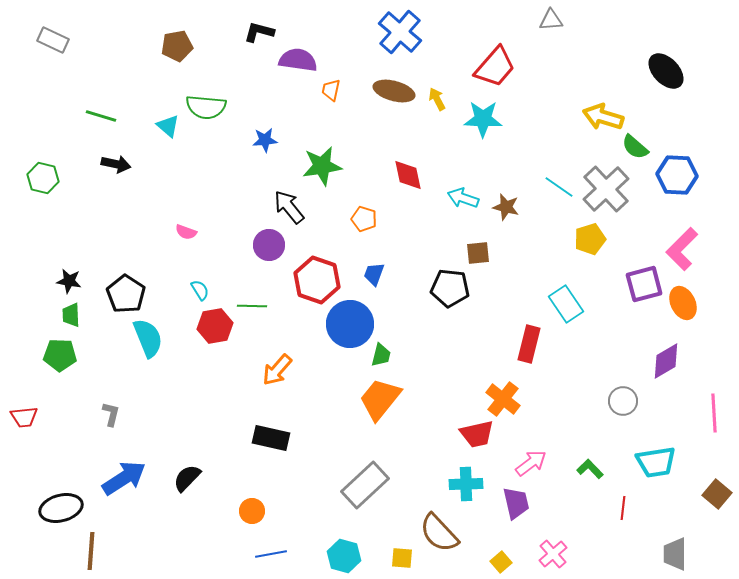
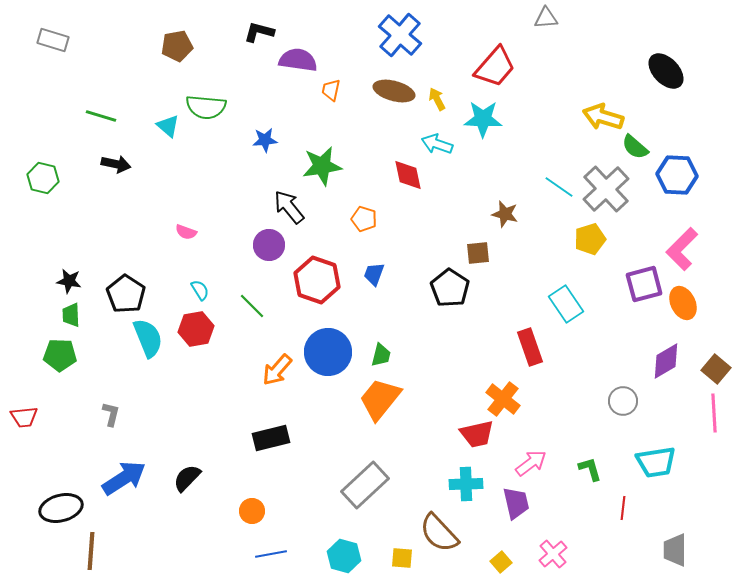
gray triangle at (551, 20): moved 5 px left, 2 px up
blue cross at (400, 32): moved 3 px down
gray rectangle at (53, 40): rotated 8 degrees counterclockwise
cyan arrow at (463, 198): moved 26 px left, 54 px up
brown star at (506, 207): moved 1 px left, 7 px down
black pentagon at (450, 288): rotated 27 degrees clockwise
green line at (252, 306): rotated 44 degrees clockwise
blue circle at (350, 324): moved 22 px left, 28 px down
red hexagon at (215, 326): moved 19 px left, 3 px down
red rectangle at (529, 344): moved 1 px right, 3 px down; rotated 33 degrees counterclockwise
black rectangle at (271, 438): rotated 27 degrees counterclockwise
green L-shape at (590, 469): rotated 28 degrees clockwise
brown square at (717, 494): moved 1 px left, 125 px up
gray trapezoid at (675, 554): moved 4 px up
